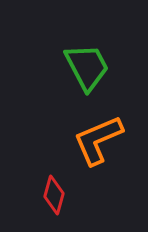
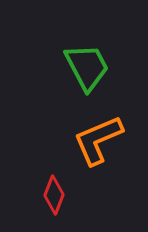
red diamond: rotated 6 degrees clockwise
